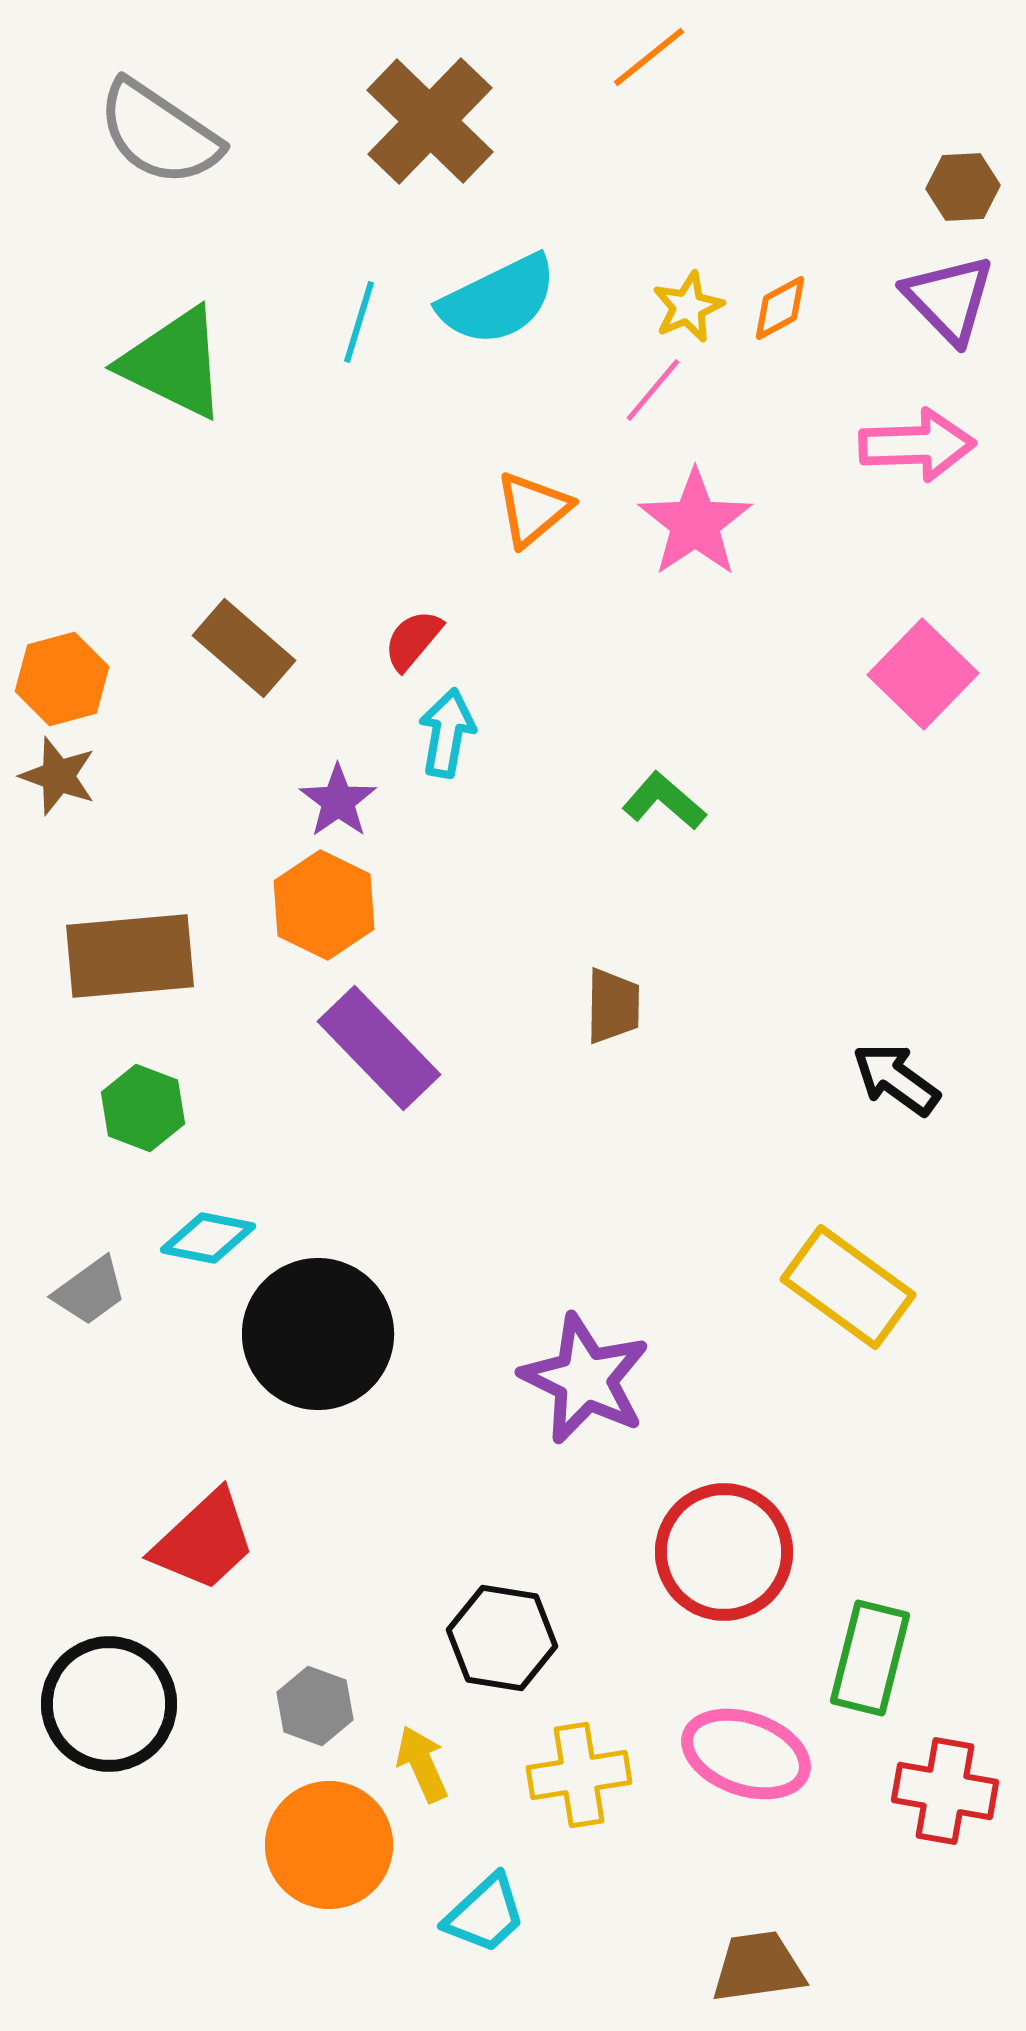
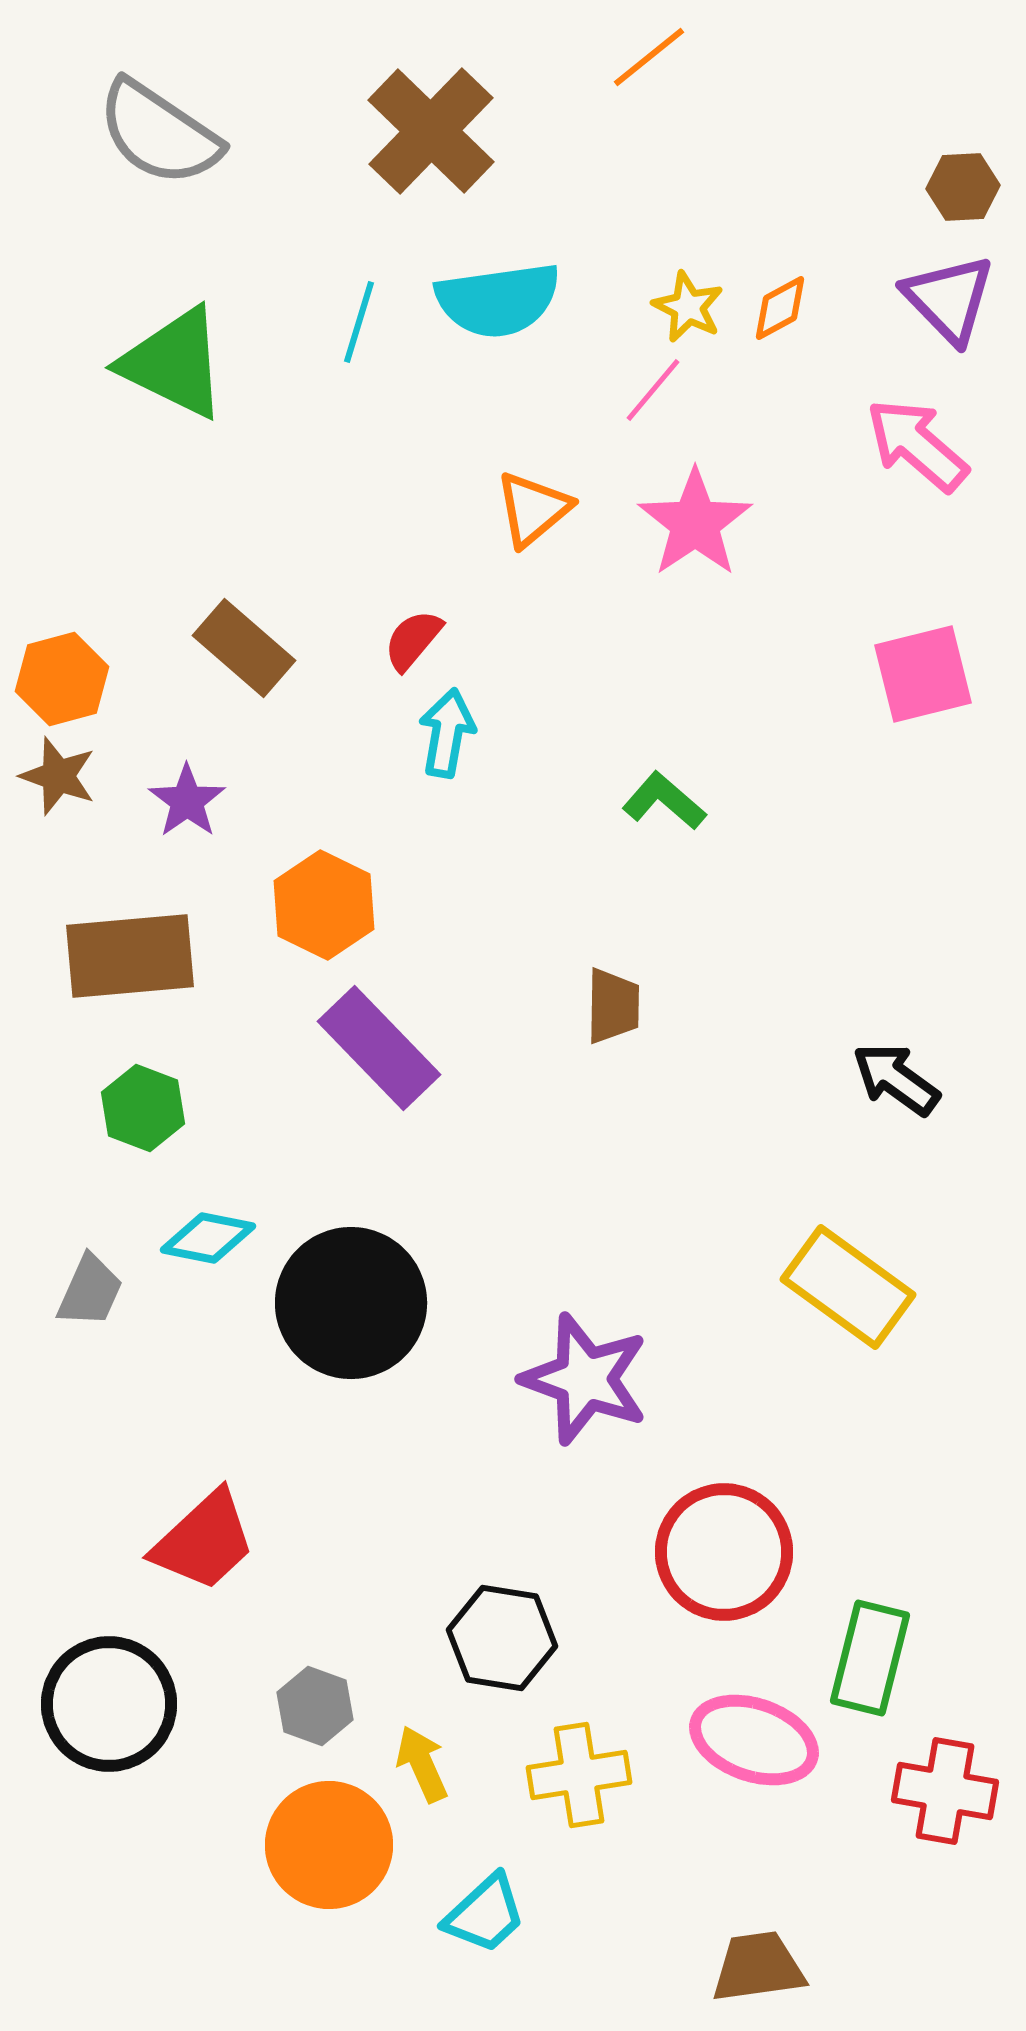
brown cross at (430, 121): moved 1 px right, 10 px down
cyan semicircle at (498, 300): rotated 18 degrees clockwise
yellow star at (688, 307): rotated 22 degrees counterclockwise
pink arrow at (917, 445): rotated 137 degrees counterclockwise
pink square at (923, 674): rotated 32 degrees clockwise
purple star at (338, 801): moved 151 px left
gray trapezoid at (90, 1291): rotated 30 degrees counterclockwise
black circle at (318, 1334): moved 33 px right, 31 px up
purple star at (585, 1379): rotated 6 degrees counterclockwise
pink ellipse at (746, 1754): moved 8 px right, 14 px up
